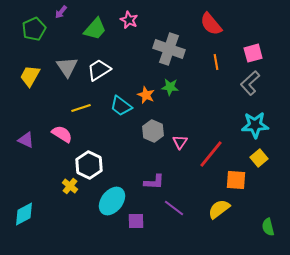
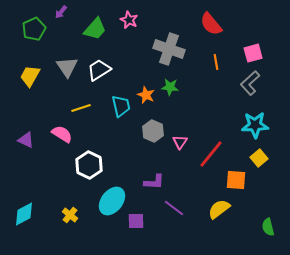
cyan trapezoid: rotated 140 degrees counterclockwise
yellow cross: moved 29 px down
